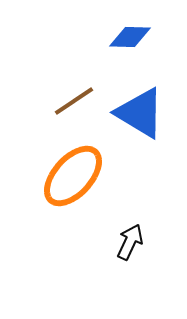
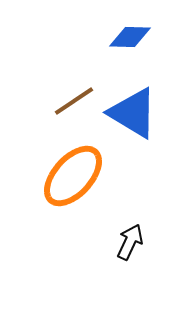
blue triangle: moved 7 px left
